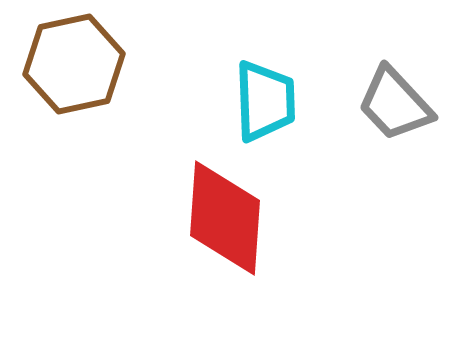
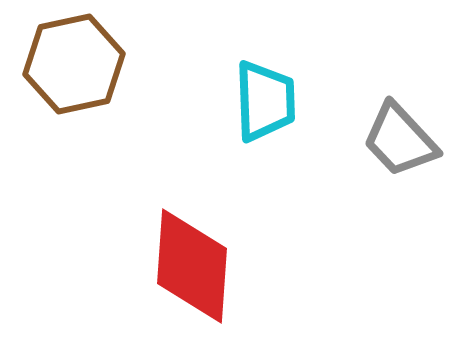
gray trapezoid: moved 5 px right, 36 px down
red diamond: moved 33 px left, 48 px down
